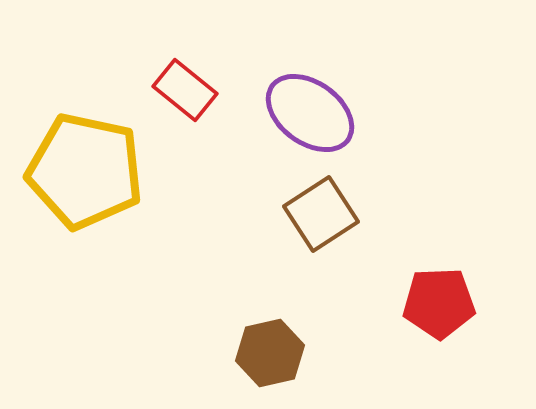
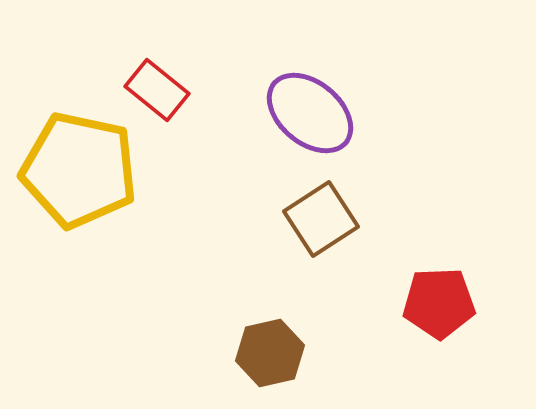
red rectangle: moved 28 px left
purple ellipse: rotated 4 degrees clockwise
yellow pentagon: moved 6 px left, 1 px up
brown square: moved 5 px down
